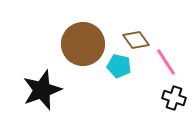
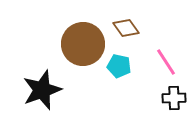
brown diamond: moved 10 px left, 12 px up
black cross: rotated 20 degrees counterclockwise
